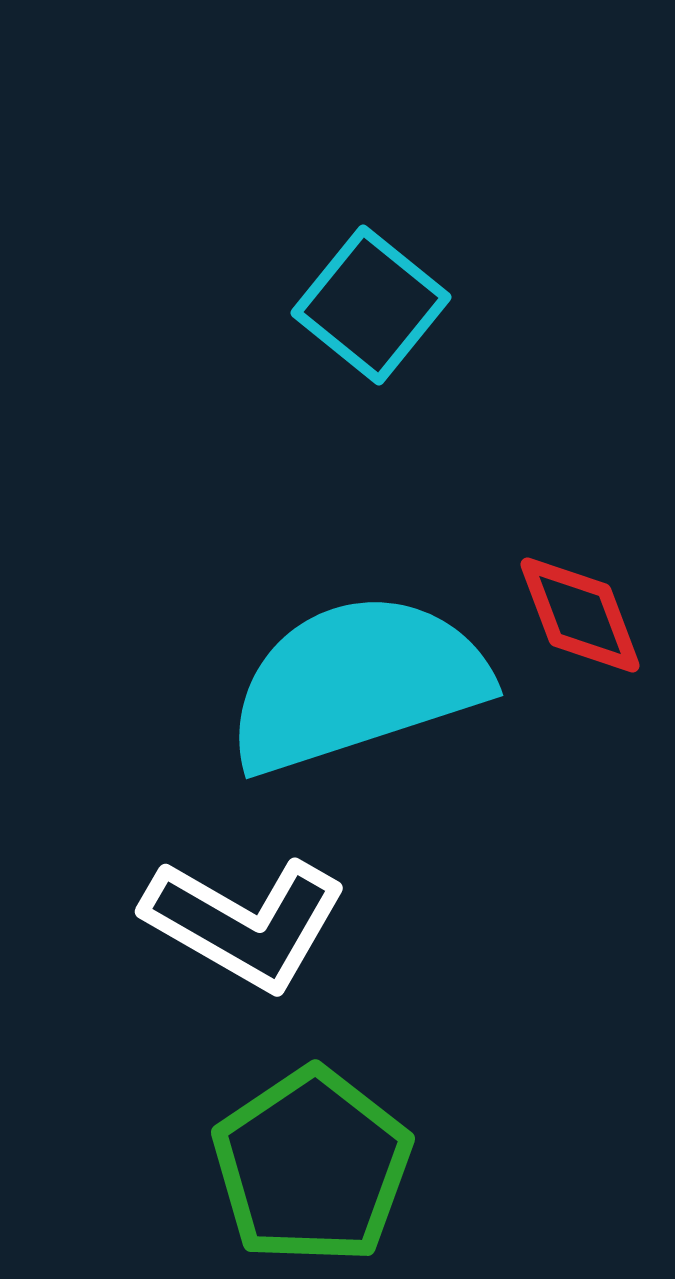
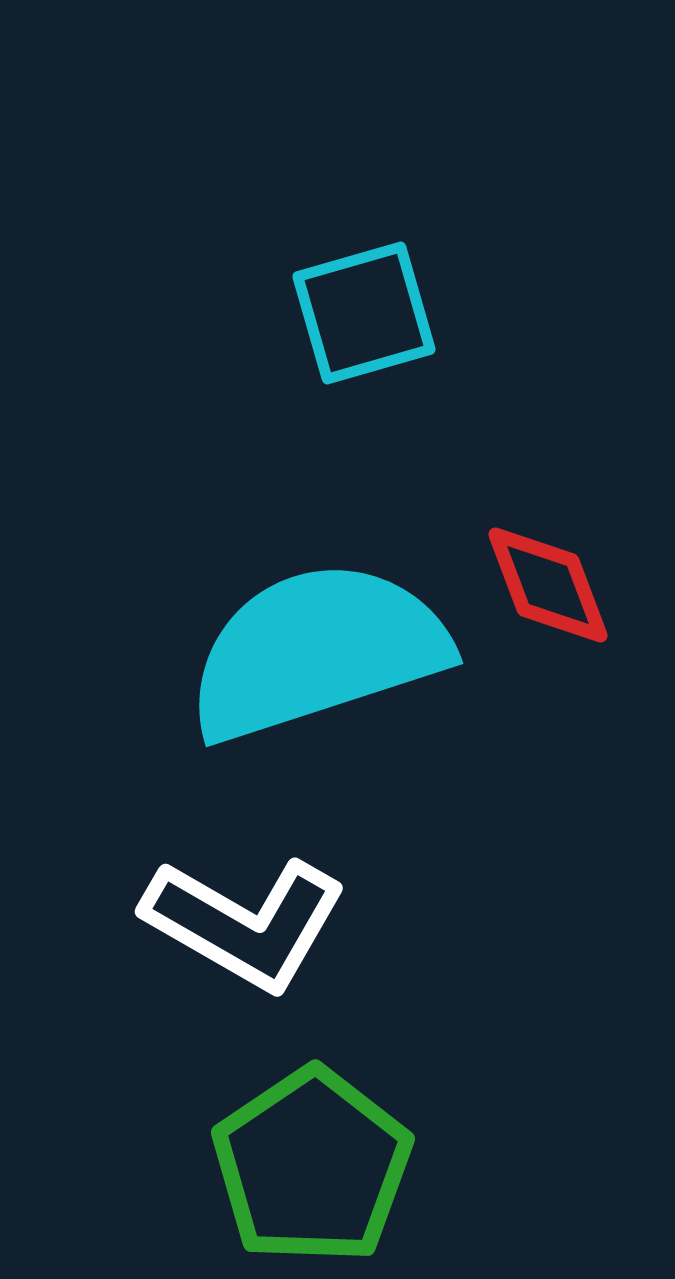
cyan square: moved 7 px left, 8 px down; rotated 35 degrees clockwise
red diamond: moved 32 px left, 30 px up
cyan semicircle: moved 40 px left, 32 px up
